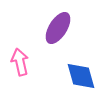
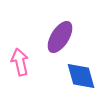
purple ellipse: moved 2 px right, 9 px down
